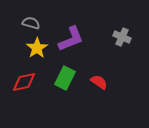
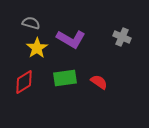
purple L-shape: rotated 52 degrees clockwise
green rectangle: rotated 55 degrees clockwise
red diamond: rotated 20 degrees counterclockwise
